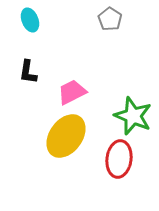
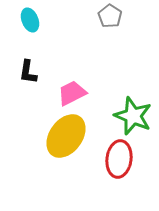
gray pentagon: moved 3 px up
pink trapezoid: moved 1 px down
